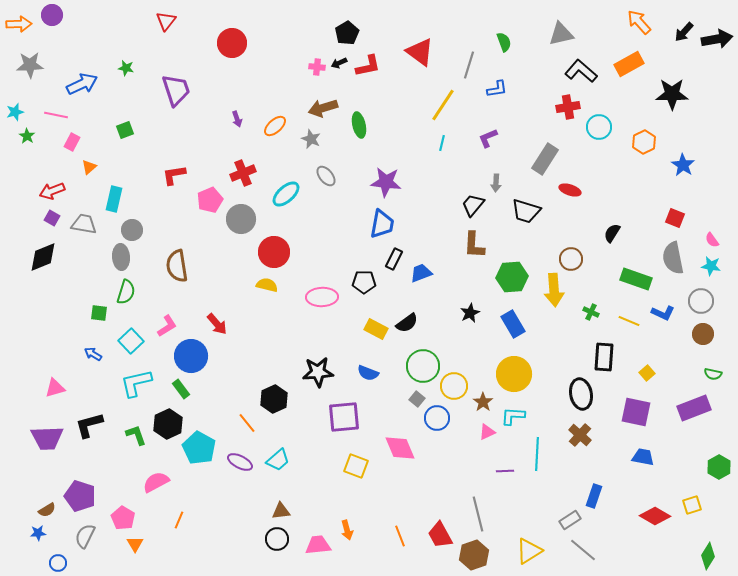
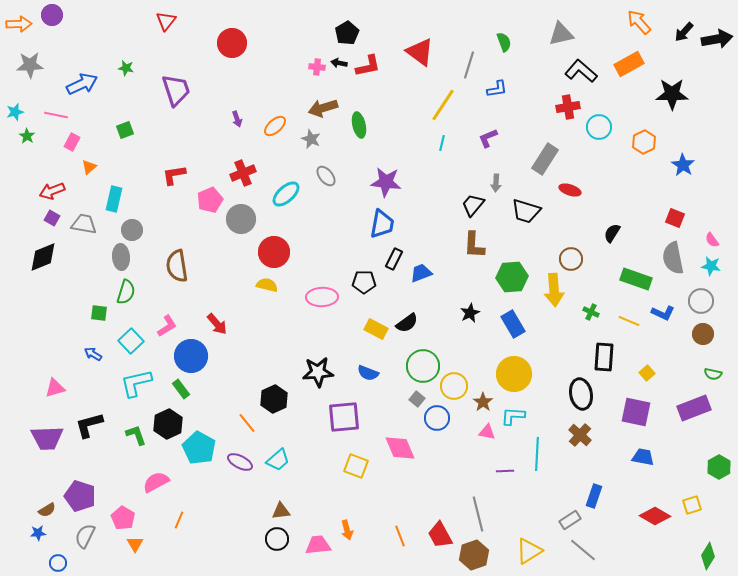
black arrow at (339, 63): rotated 35 degrees clockwise
pink triangle at (487, 432): rotated 36 degrees clockwise
